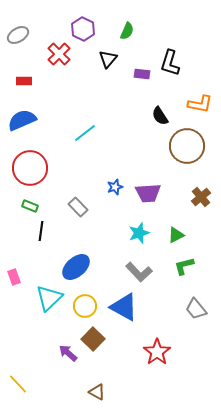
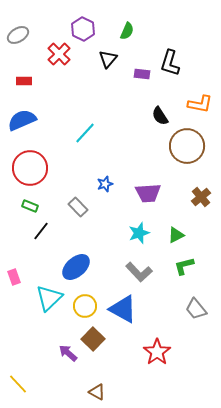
cyan line: rotated 10 degrees counterclockwise
blue star: moved 10 px left, 3 px up
black line: rotated 30 degrees clockwise
blue triangle: moved 1 px left, 2 px down
